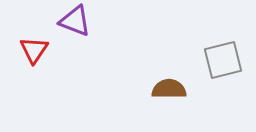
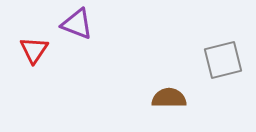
purple triangle: moved 2 px right, 3 px down
brown semicircle: moved 9 px down
